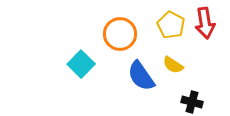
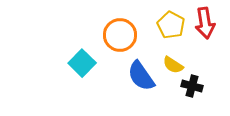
orange circle: moved 1 px down
cyan square: moved 1 px right, 1 px up
black cross: moved 16 px up
